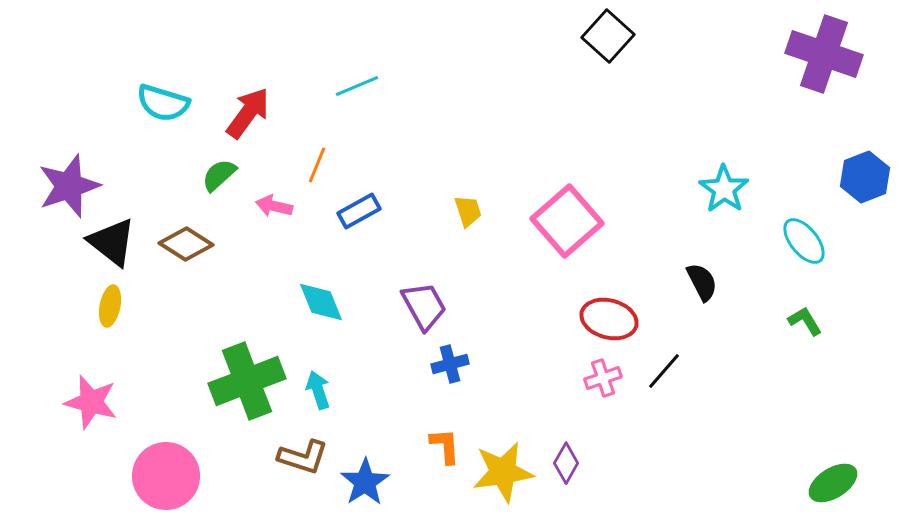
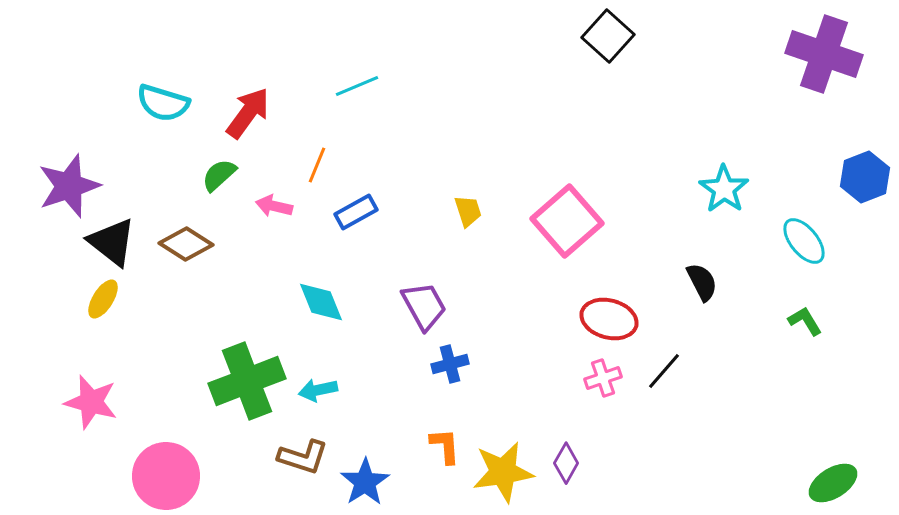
blue rectangle: moved 3 px left, 1 px down
yellow ellipse: moved 7 px left, 7 px up; rotated 21 degrees clockwise
cyan arrow: rotated 84 degrees counterclockwise
